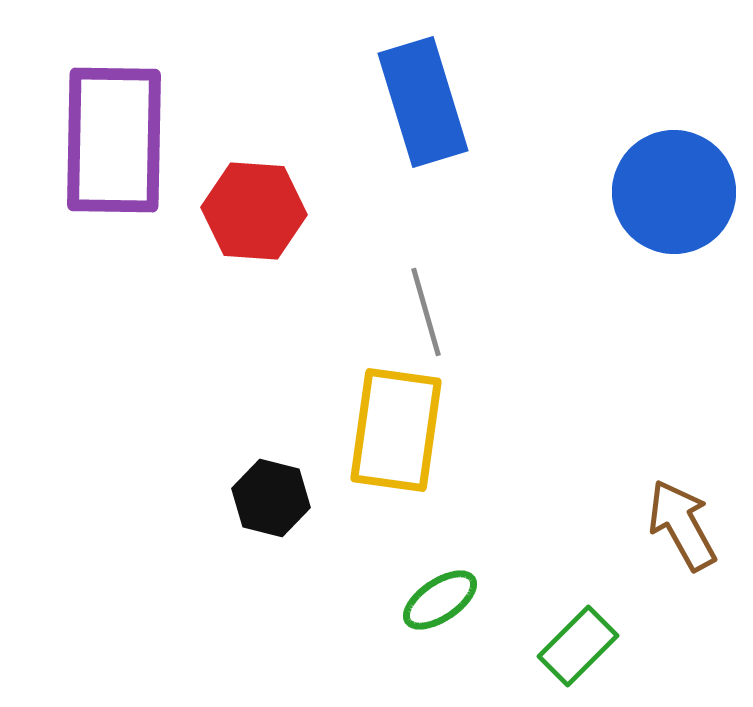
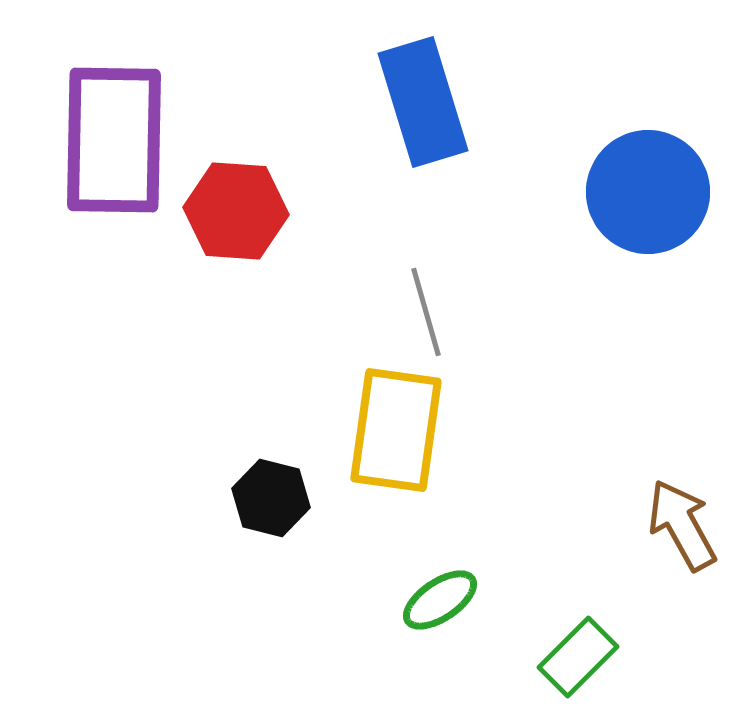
blue circle: moved 26 px left
red hexagon: moved 18 px left
green rectangle: moved 11 px down
